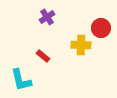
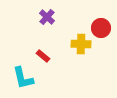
purple cross: rotated 14 degrees counterclockwise
yellow cross: moved 1 px up
cyan L-shape: moved 2 px right, 2 px up
